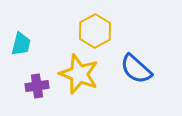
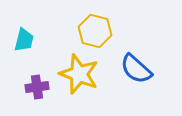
yellow hexagon: rotated 16 degrees counterclockwise
cyan trapezoid: moved 3 px right, 4 px up
purple cross: moved 1 px down
